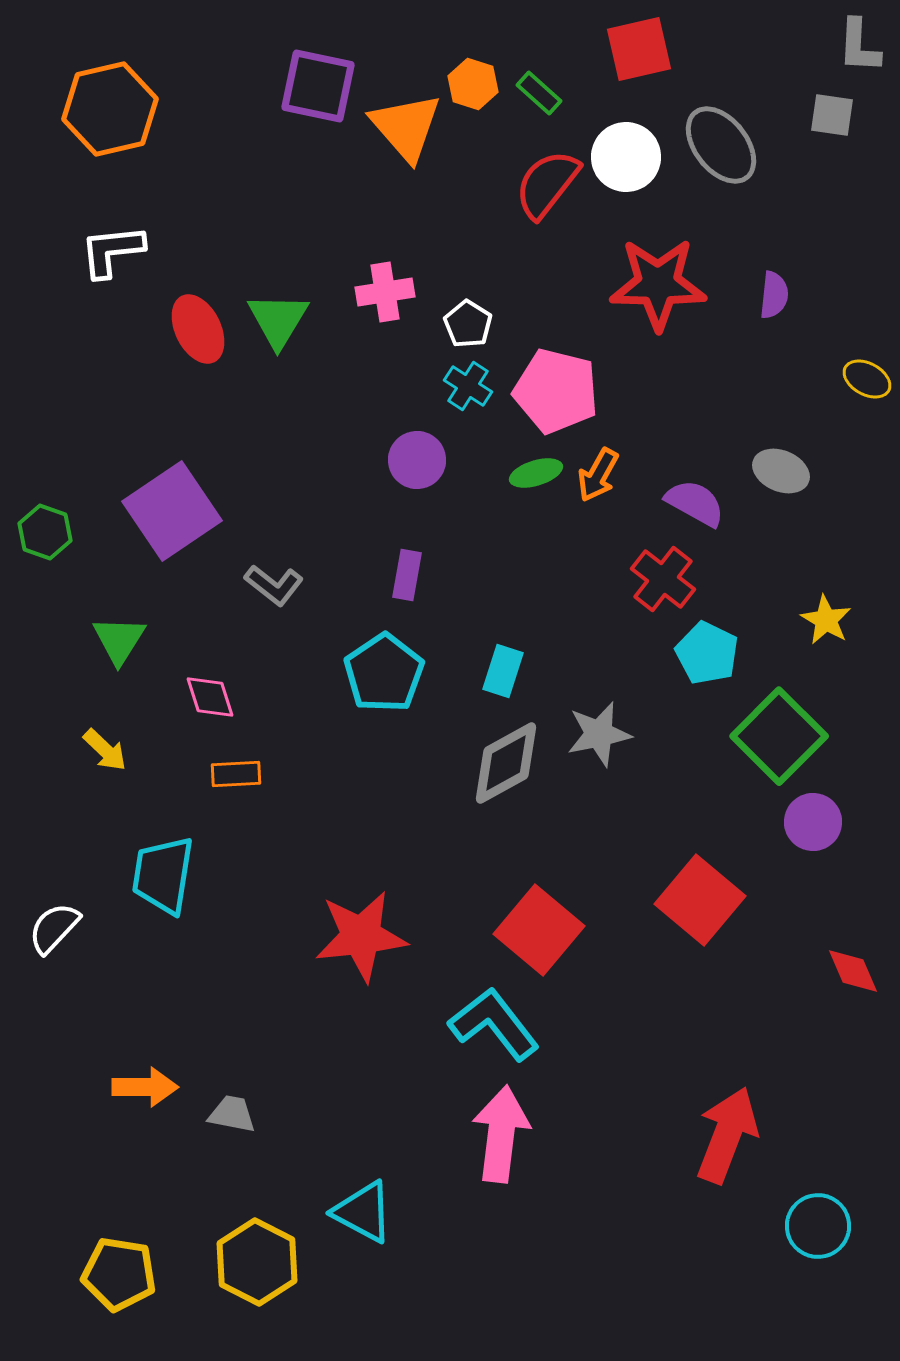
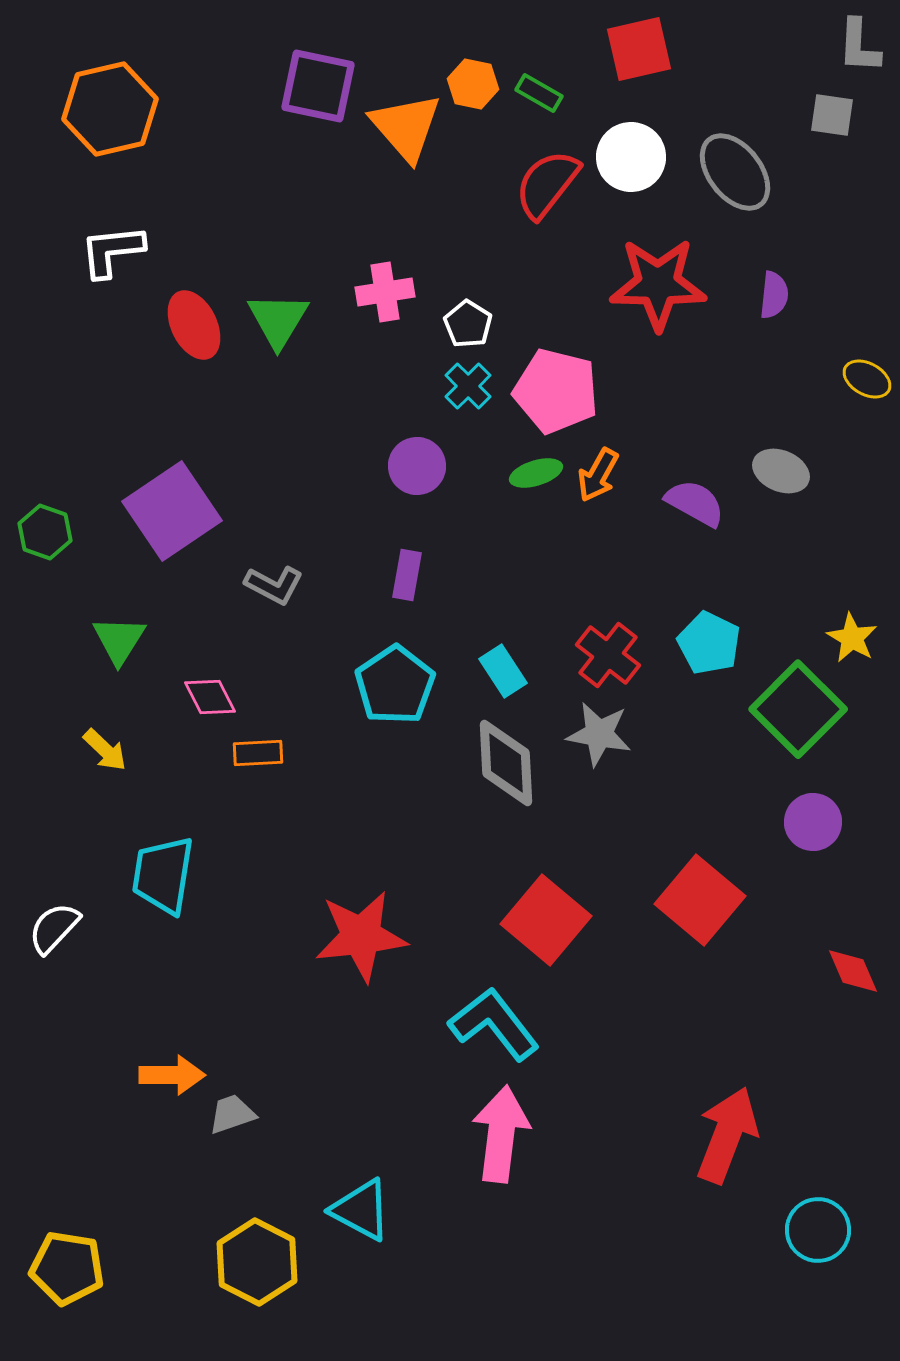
orange hexagon at (473, 84): rotated 6 degrees counterclockwise
green rectangle at (539, 93): rotated 12 degrees counterclockwise
gray ellipse at (721, 145): moved 14 px right, 27 px down
white circle at (626, 157): moved 5 px right
red ellipse at (198, 329): moved 4 px left, 4 px up
cyan cross at (468, 386): rotated 12 degrees clockwise
purple circle at (417, 460): moved 6 px down
red cross at (663, 579): moved 55 px left, 76 px down
gray L-shape at (274, 585): rotated 10 degrees counterclockwise
yellow star at (826, 620): moved 26 px right, 18 px down
cyan pentagon at (707, 653): moved 2 px right, 10 px up
cyan rectangle at (503, 671): rotated 51 degrees counterclockwise
cyan pentagon at (384, 673): moved 11 px right, 12 px down
pink diamond at (210, 697): rotated 10 degrees counterclockwise
gray star at (599, 734): rotated 22 degrees clockwise
green square at (779, 736): moved 19 px right, 27 px up
gray diamond at (506, 763): rotated 64 degrees counterclockwise
orange rectangle at (236, 774): moved 22 px right, 21 px up
red square at (539, 930): moved 7 px right, 10 px up
orange arrow at (145, 1087): moved 27 px right, 12 px up
gray trapezoid at (232, 1114): rotated 30 degrees counterclockwise
cyan triangle at (363, 1212): moved 2 px left, 2 px up
cyan circle at (818, 1226): moved 4 px down
yellow pentagon at (119, 1274): moved 52 px left, 6 px up
